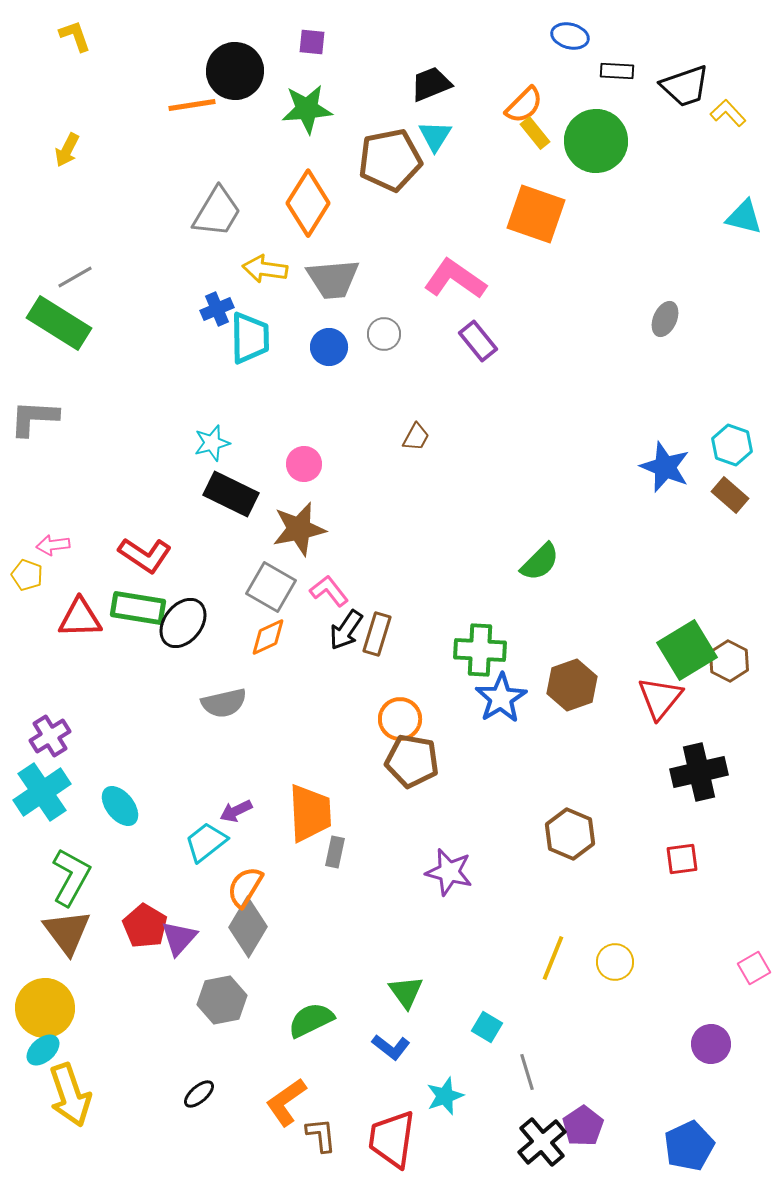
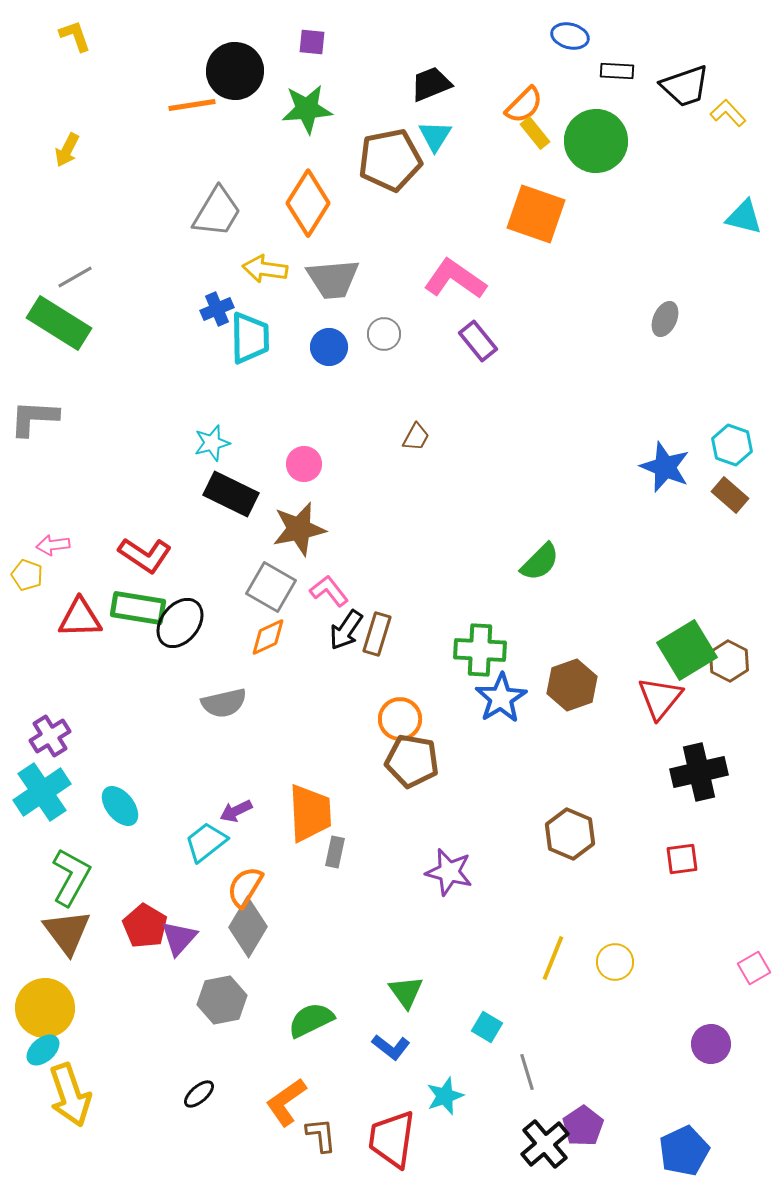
black ellipse at (183, 623): moved 3 px left
black cross at (542, 1142): moved 3 px right, 2 px down
blue pentagon at (689, 1146): moved 5 px left, 5 px down
